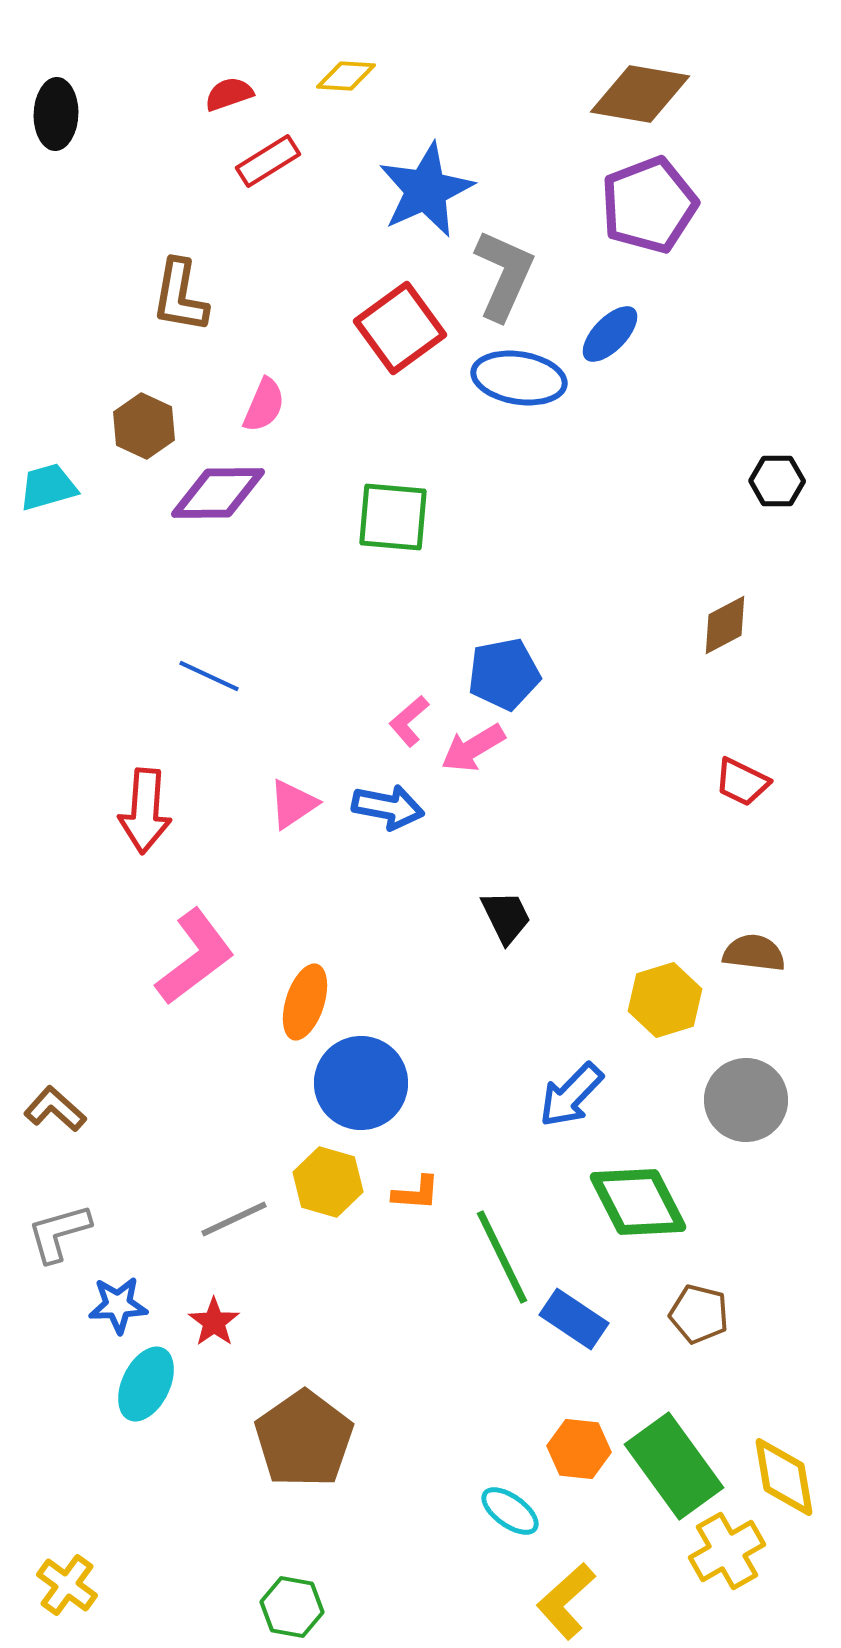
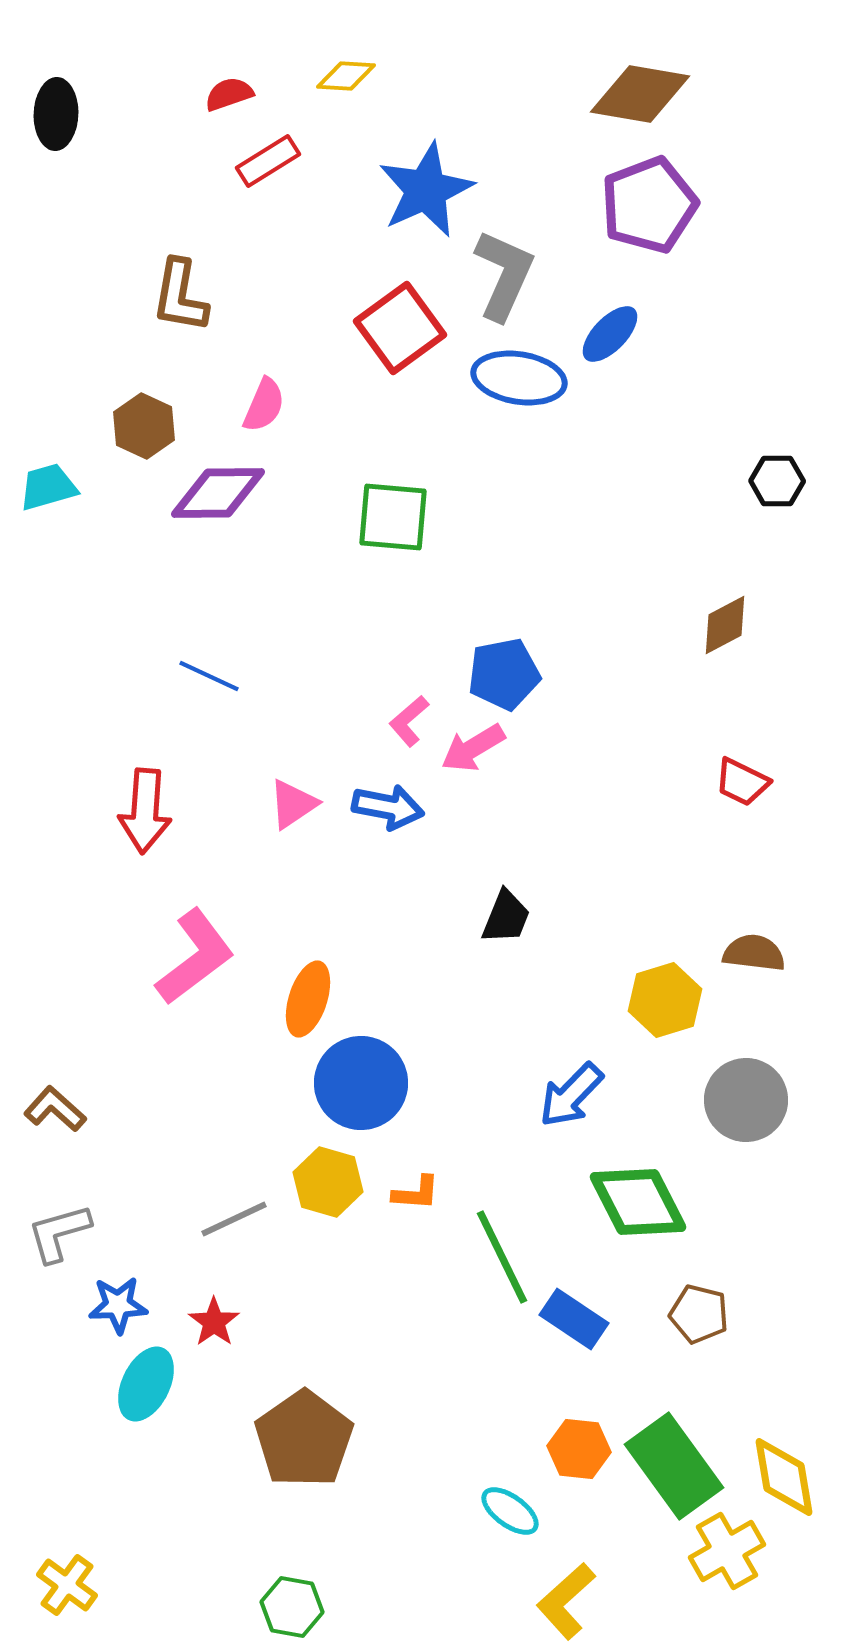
black trapezoid at (506, 917): rotated 48 degrees clockwise
orange ellipse at (305, 1002): moved 3 px right, 3 px up
